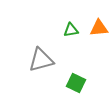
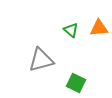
green triangle: rotated 49 degrees clockwise
